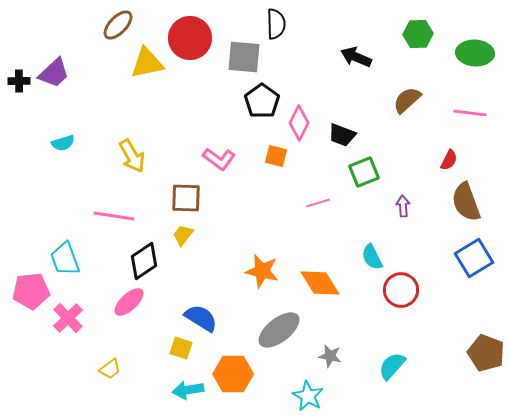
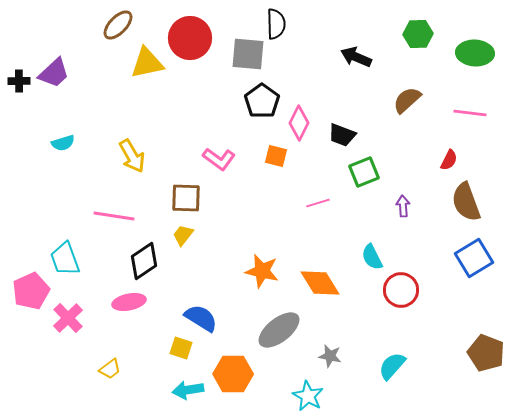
gray square at (244, 57): moved 4 px right, 3 px up
pink pentagon at (31, 291): rotated 18 degrees counterclockwise
pink ellipse at (129, 302): rotated 32 degrees clockwise
